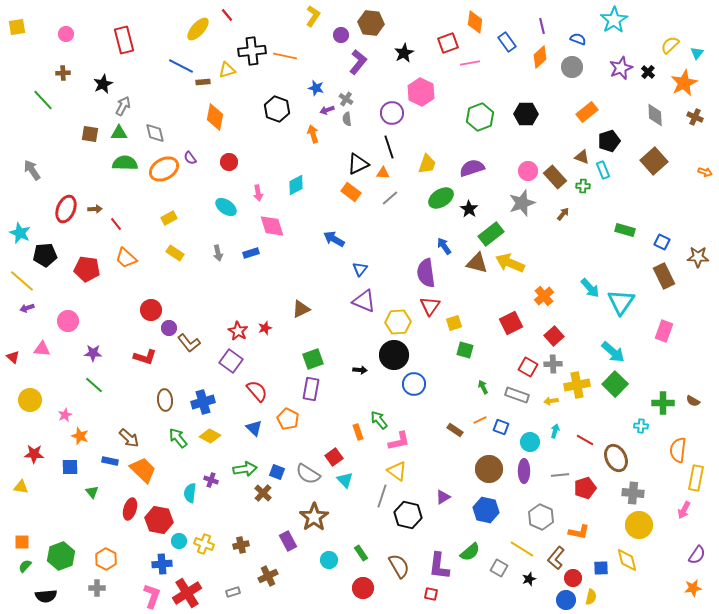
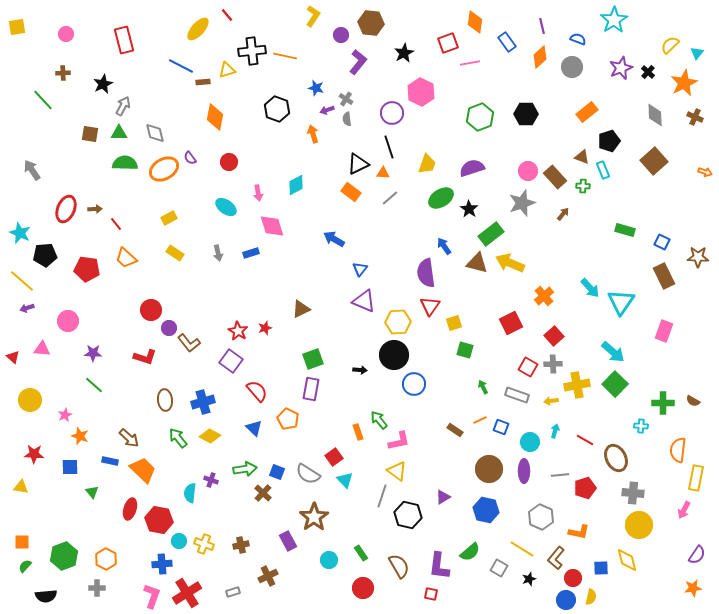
green hexagon at (61, 556): moved 3 px right
